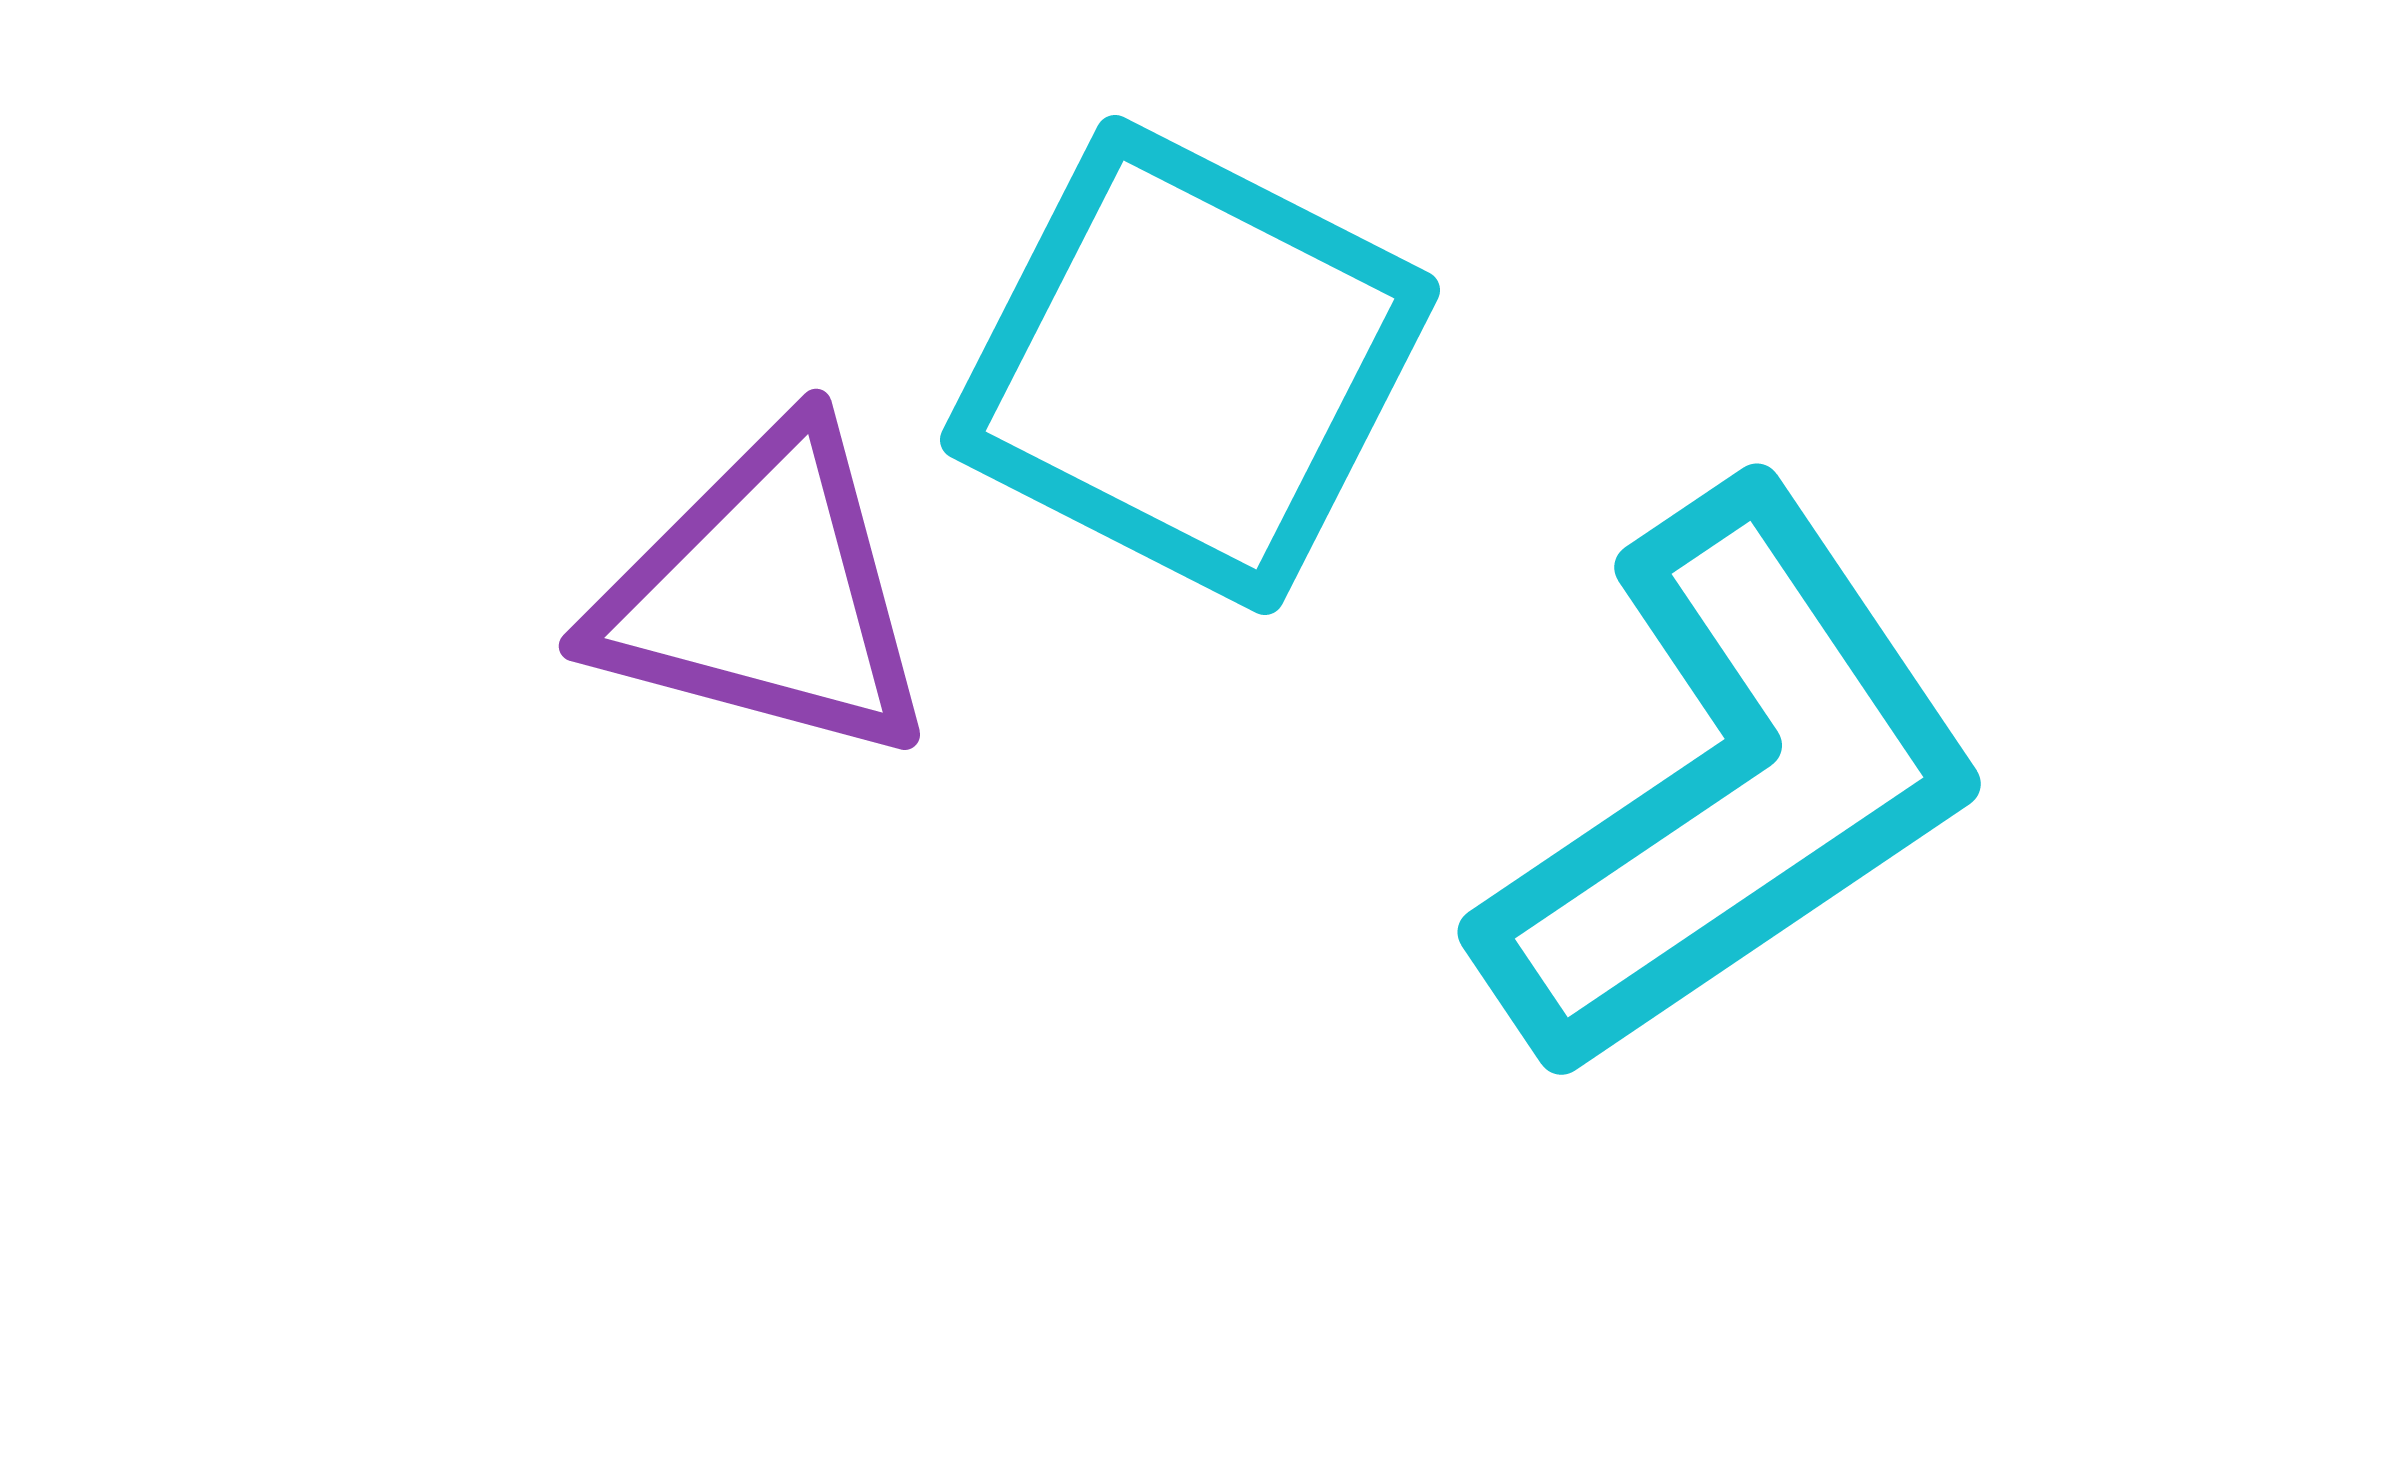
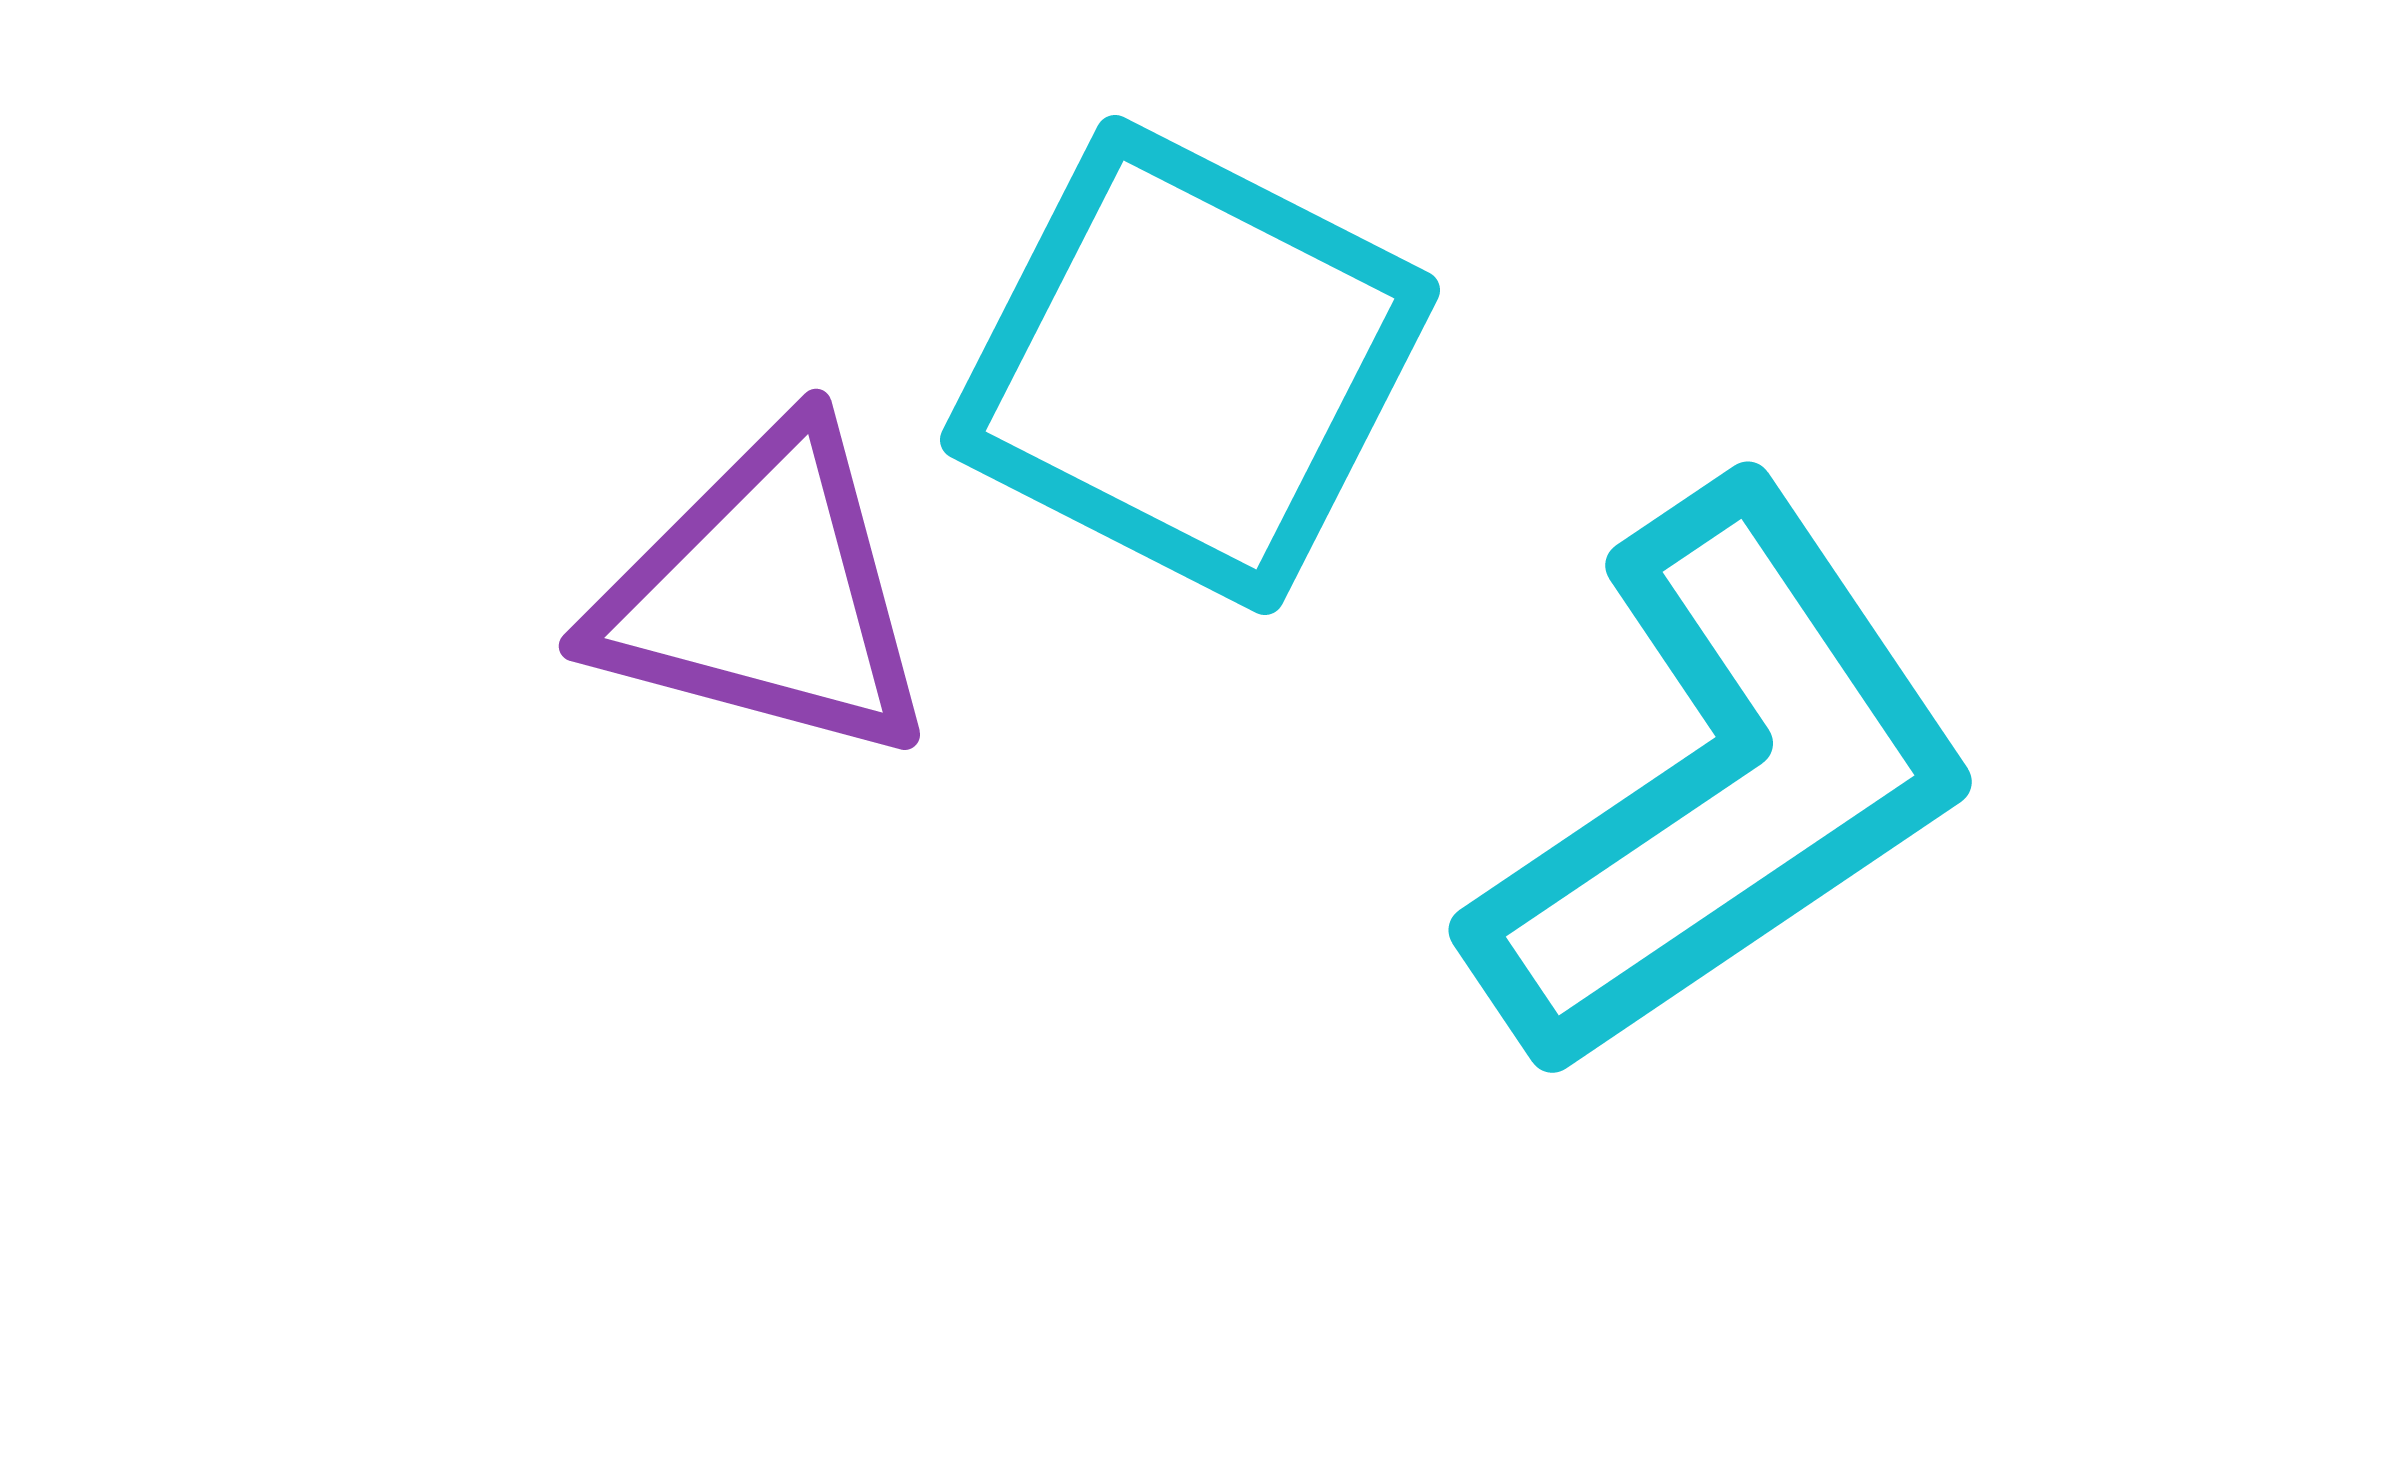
cyan L-shape: moved 9 px left, 2 px up
